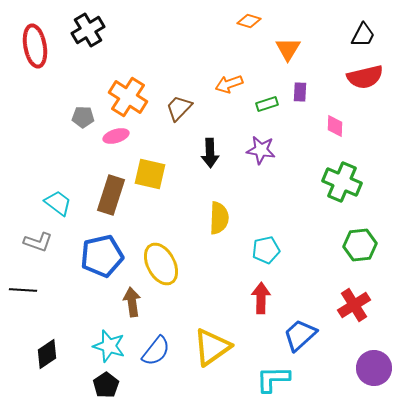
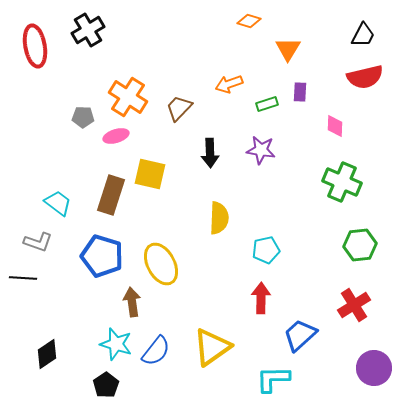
blue pentagon: rotated 30 degrees clockwise
black line: moved 12 px up
cyan star: moved 7 px right, 2 px up
